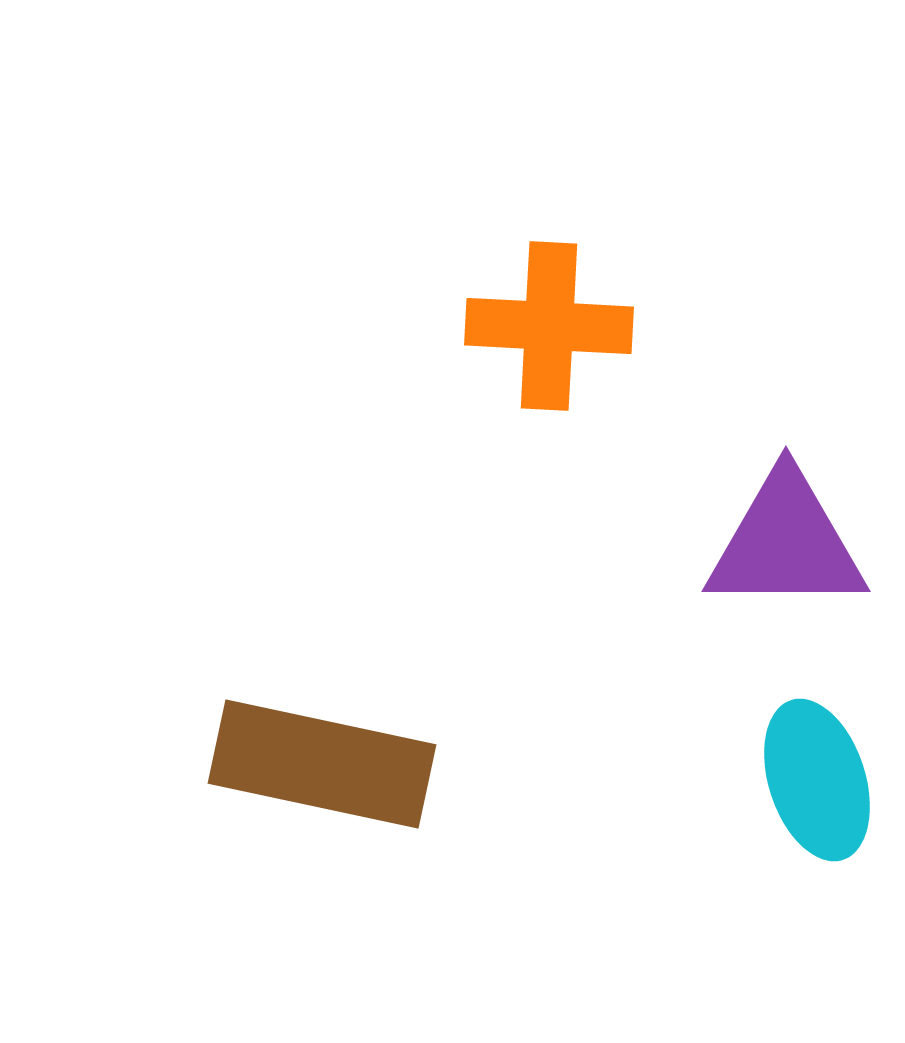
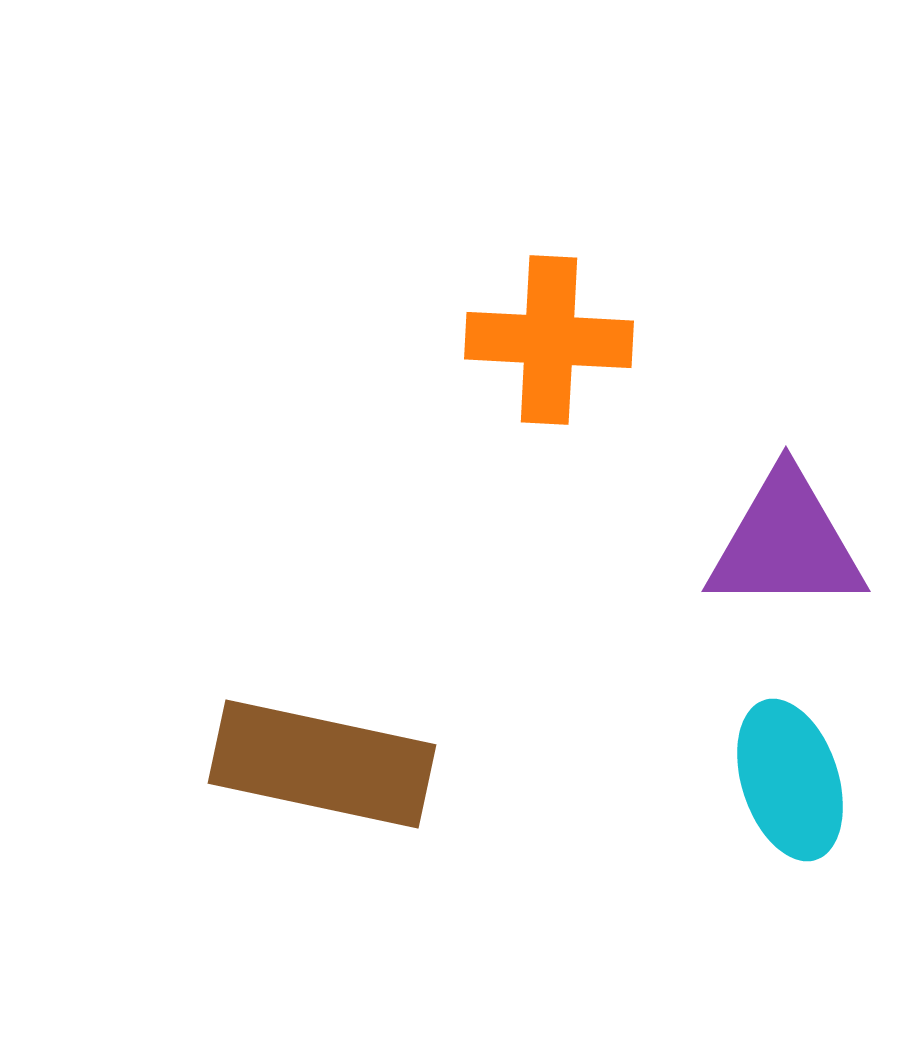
orange cross: moved 14 px down
cyan ellipse: moved 27 px left
